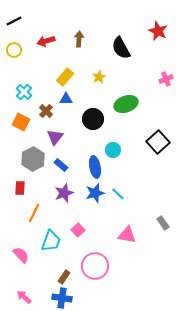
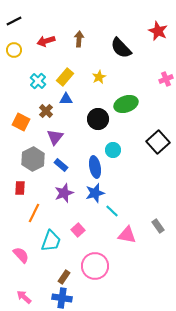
black semicircle: rotated 15 degrees counterclockwise
cyan cross: moved 14 px right, 11 px up
black circle: moved 5 px right
cyan line: moved 6 px left, 17 px down
gray rectangle: moved 5 px left, 3 px down
